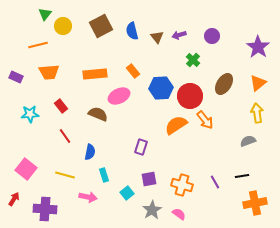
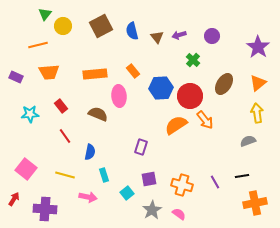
pink ellipse at (119, 96): rotated 70 degrees counterclockwise
